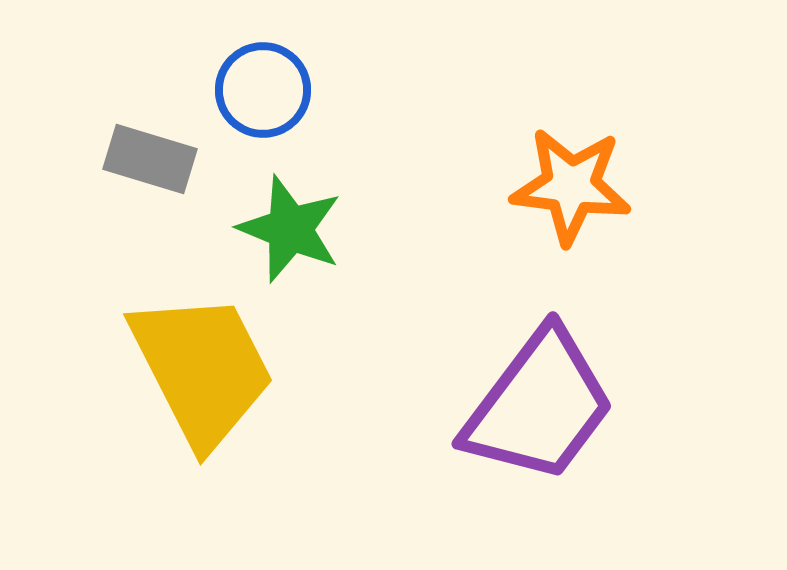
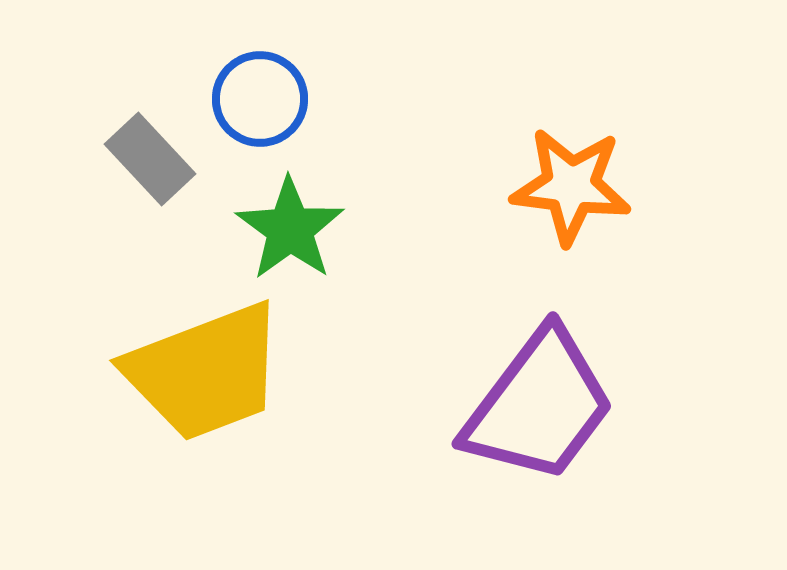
blue circle: moved 3 px left, 9 px down
gray rectangle: rotated 30 degrees clockwise
green star: rotated 14 degrees clockwise
yellow trapezoid: moved 3 px right, 3 px down; rotated 96 degrees clockwise
